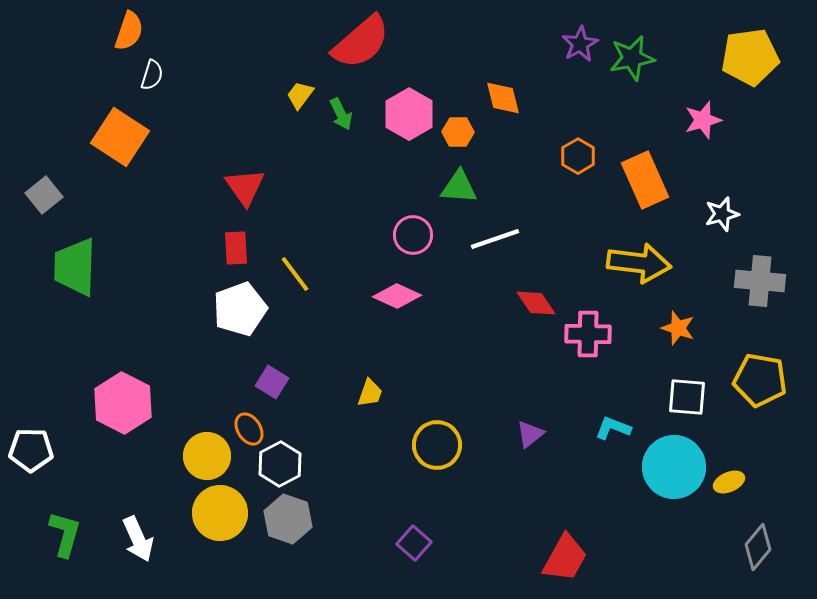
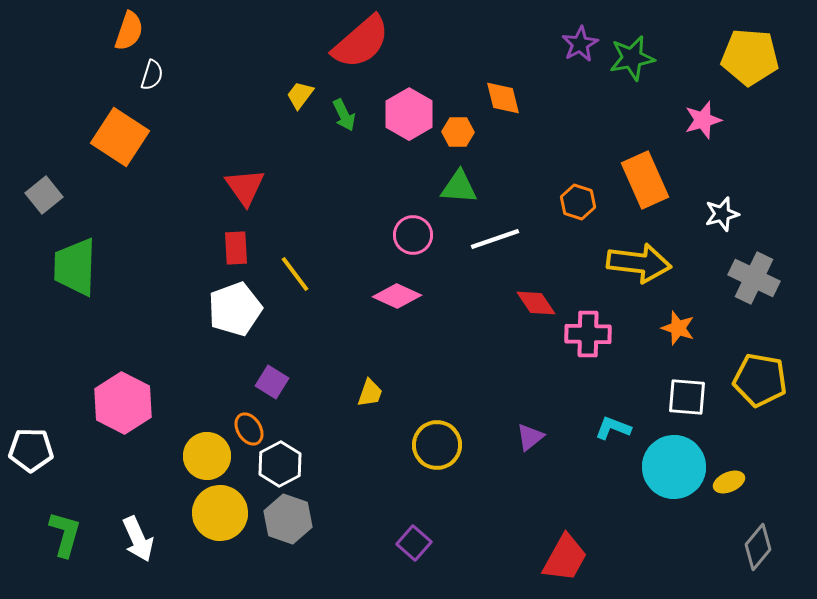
yellow pentagon at (750, 57): rotated 12 degrees clockwise
green arrow at (341, 114): moved 3 px right, 1 px down
orange hexagon at (578, 156): moved 46 px down; rotated 12 degrees counterclockwise
gray cross at (760, 281): moved 6 px left, 3 px up; rotated 21 degrees clockwise
white pentagon at (240, 309): moved 5 px left
purple triangle at (530, 434): moved 3 px down
